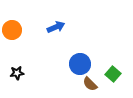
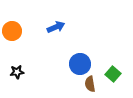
orange circle: moved 1 px down
black star: moved 1 px up
brown semicircle: rotated 35 degrees clockwise
